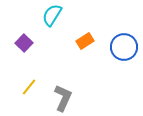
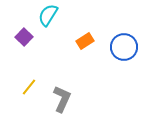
cyan semicircle: moved 4 px left
purple square: moved 6 px up
gray L-shape: moved 1 px left, 1 px down
